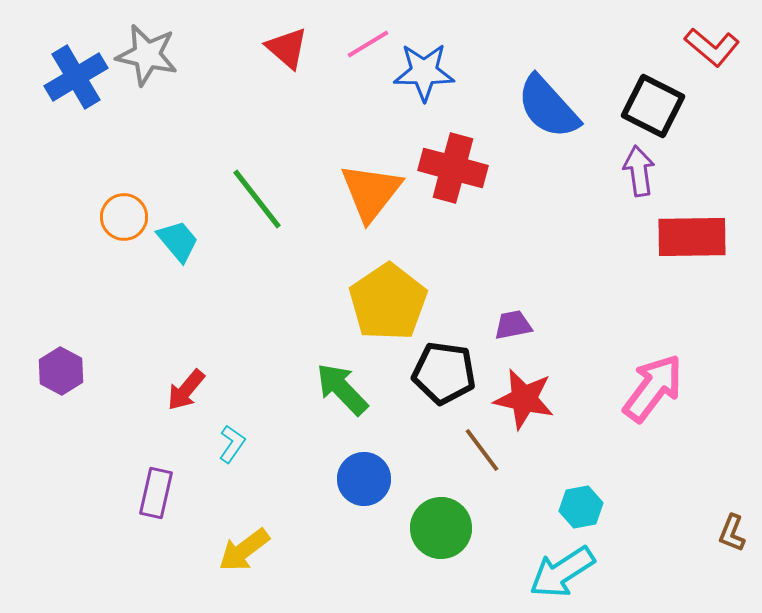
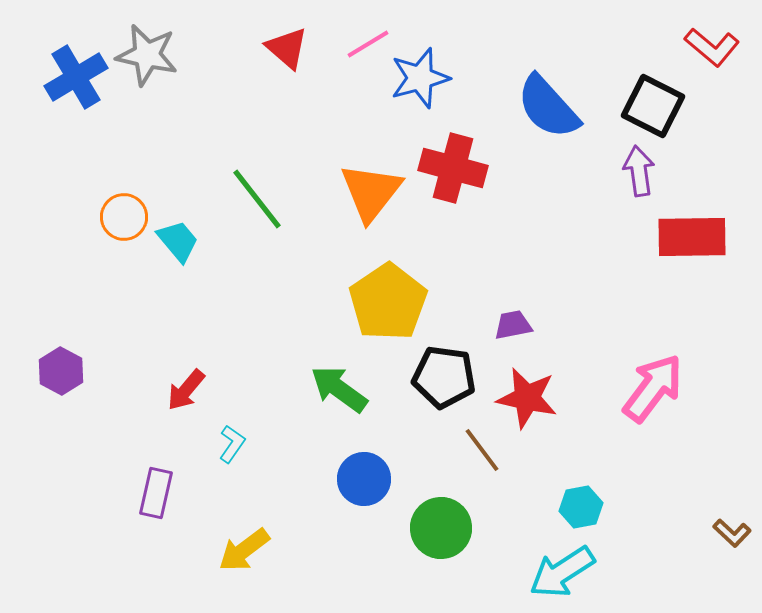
blue star: moved 4 px left, 6 px down; rotated 16 degrees counterclockwise
black pentagon: moved 4 px down
green arrow: moved 3 px left; rotated 10 degrees counterclockwise
red star: moved 3 px right, 1 px up
brown L-shape: rotated 69 degrees counterclockwise
